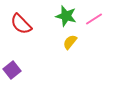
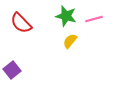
pink line: rotated 18 degrees clockwise
red semicircle: moved 1 px up
yellow semicircle: moved 1 px up
